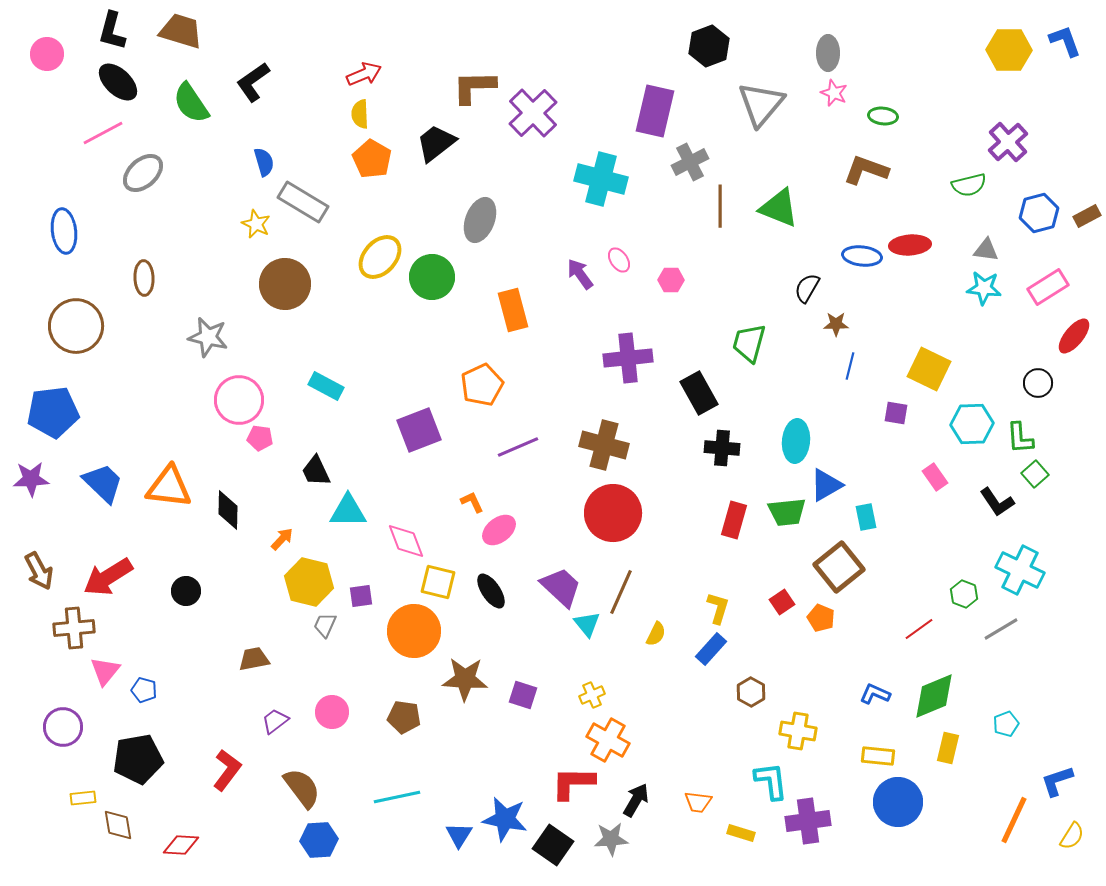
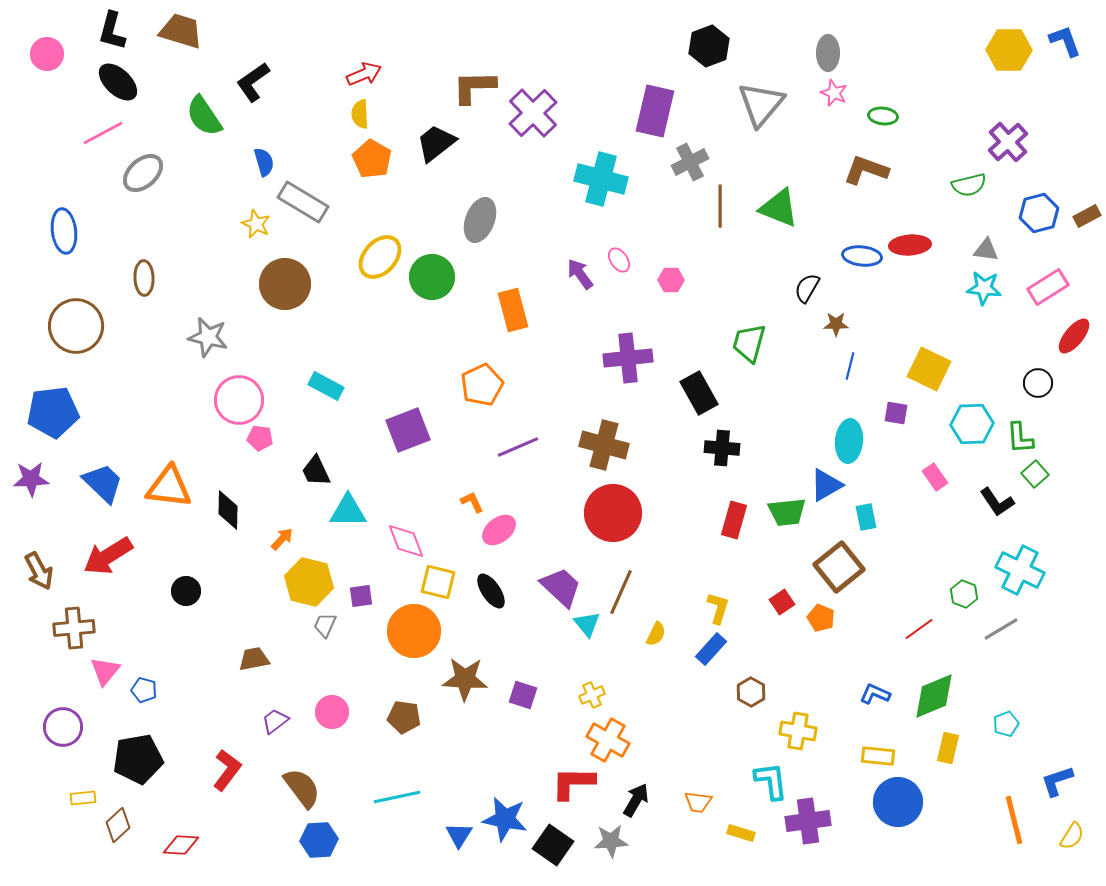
green semicircle at (191, 103): moved 13 px right, 13 px down
purple square at (419, 430): moved 11 px left
cyan ellipse at (796, 441): moved 53 px right
red arrow at (108, 577): moved 21 px up
orange line at (1014, 820): rotated 39 degrees counterclockwise
brown diamond at (118, 825): rotated 56 degrees clockwise
gray star at (611, 839): moved 2 px down
